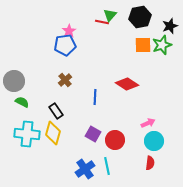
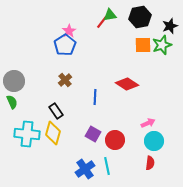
green triangle: rotated 40 degrees clockwise
red line: rotated 64 degrees counterclockwise
blue pentagon: rotated 25 degrees counterclockwise
green semicircle: moved 10 px left; rotated 40 degrees clockwise
